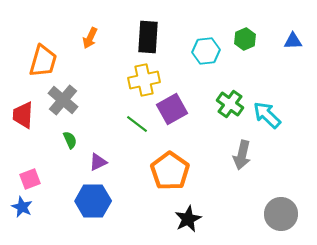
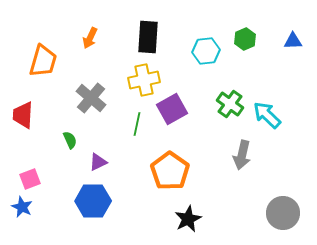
gray cross: moved 28 px right, 2 px up
green line: rotated 65 degrees clockwise
gray circle: moved 2 px right, 1 px up
